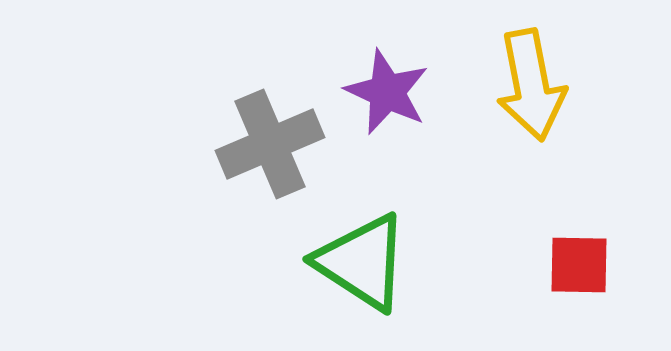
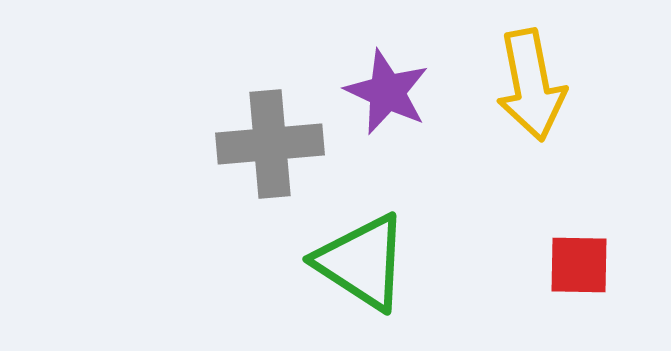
gray cross: rotated 18 degrees clockwise
